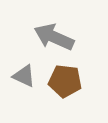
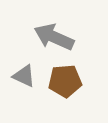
brown pentagon: rotated 12 degrees counterclockwise
